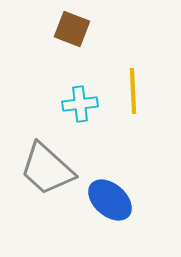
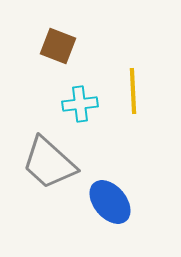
brown square: moved 14 px left, 17 px down
gray trapezoid: moved 2 px right, 6 px up
blue ellipse: moved 2 px down; rotated 9 degrees clockwise
